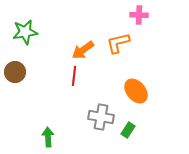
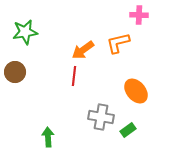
green rectangle: rotated 21 degrees clockwise
